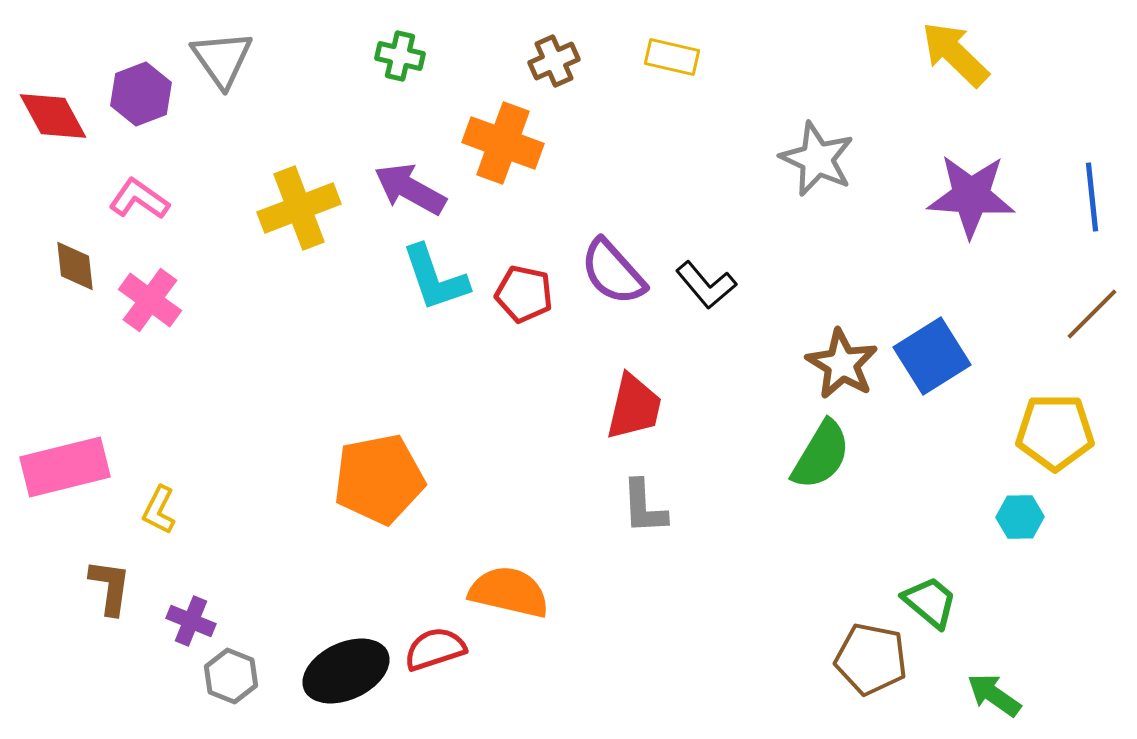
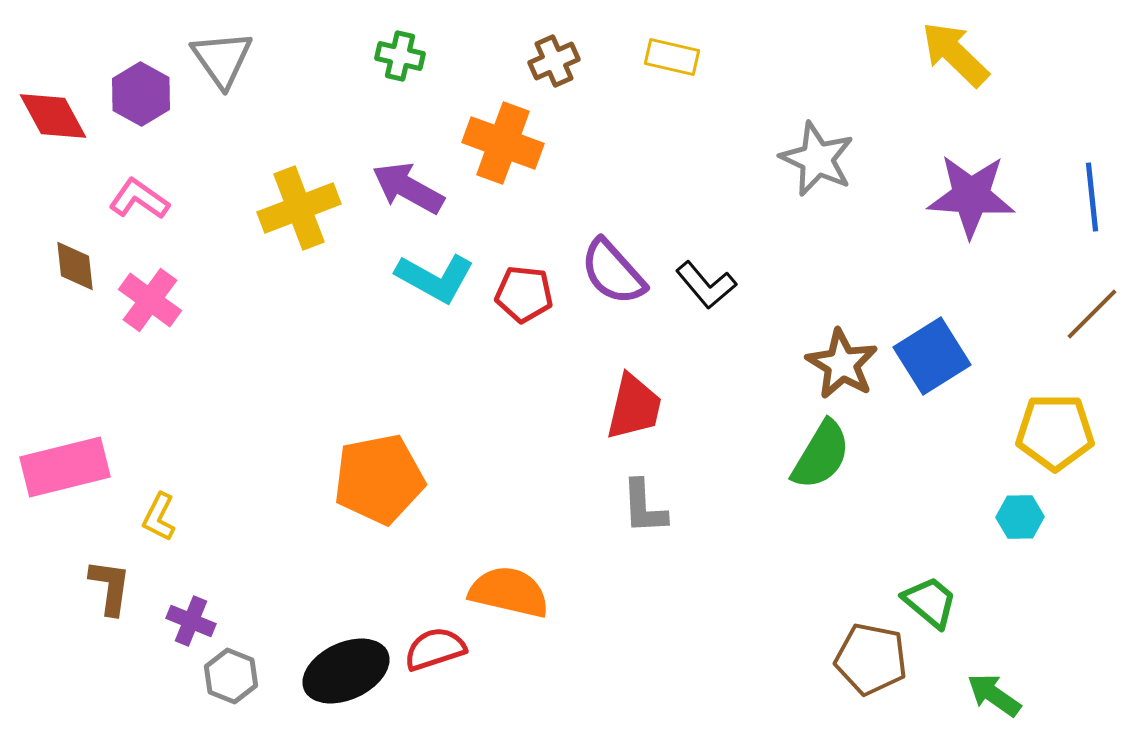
purple hexagon: rotated 10 degrees counterclockwise
purple arrow: moved 2 px left, 1 px up
cyan L-shape: rotated 42 degrees counterclockwise
red pentagon: rotated 6 degrees counterclockwise
yellow L-shape: moved 7 px down
